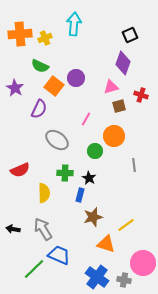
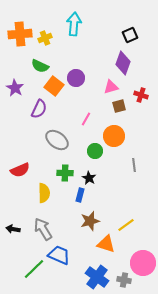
brown star: moved 3 px left, 4 px down
